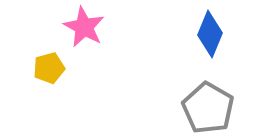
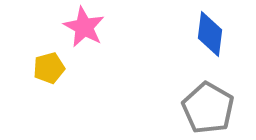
blue diamond: rotated 15 degrees counterclockwise
